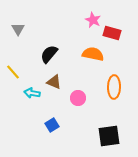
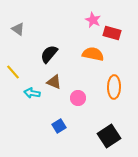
gray triangle: rotated 24 degrees counterclockwise
blue square: moved 7 px right, 1 px down
black square: rotated 25 degrees counterclockwise
